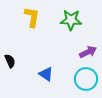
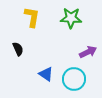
green star: moved 2 px up
black semicircle: moved 8 px right, 12 px up
cyan circle: moved 12 px left
